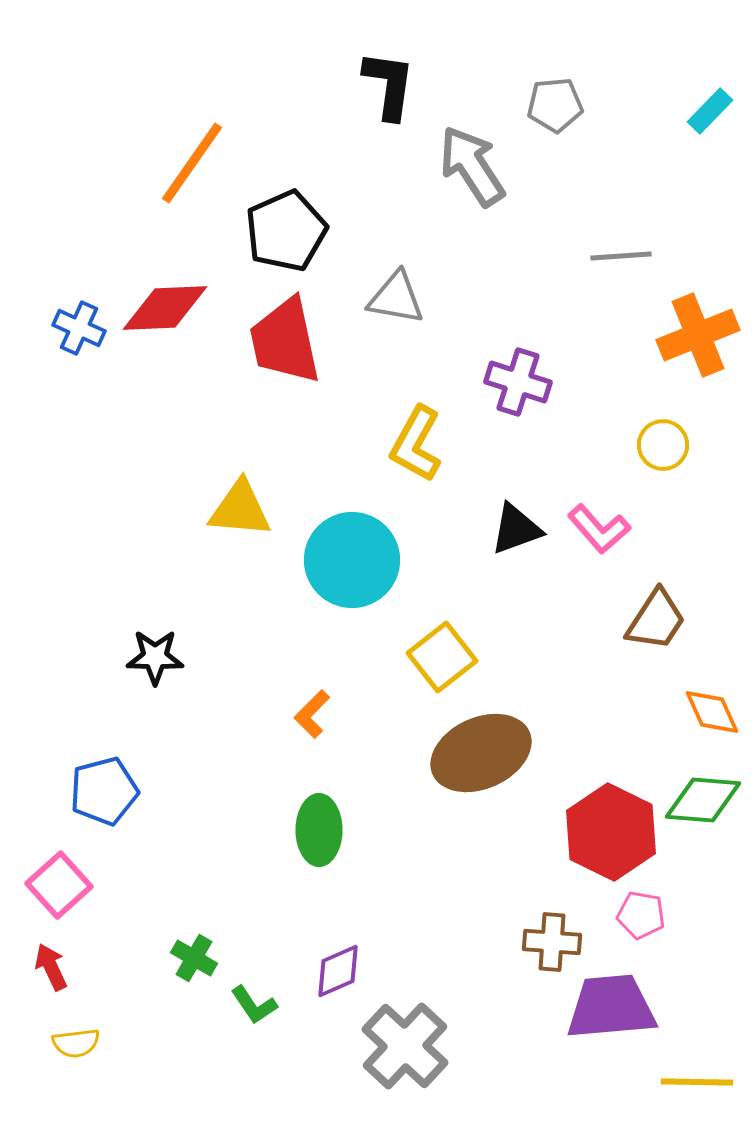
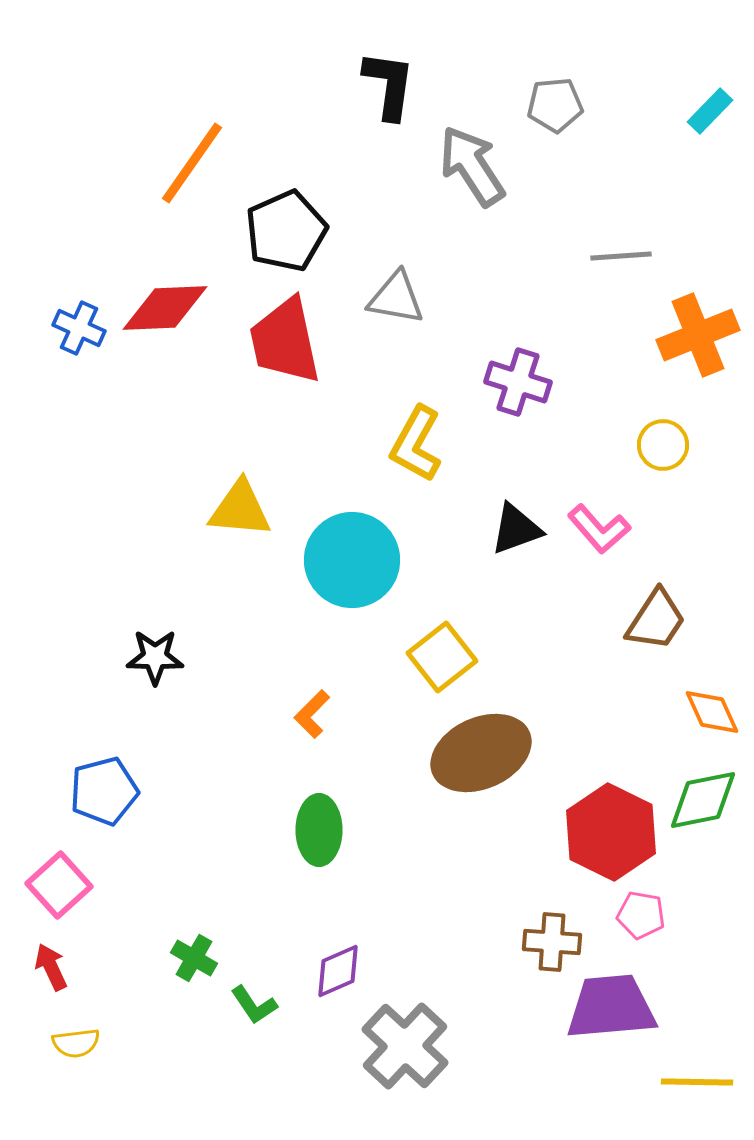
green diamond: rotated 16 degrees counterclockwise
